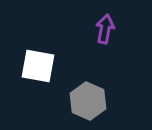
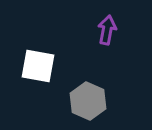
purple arrow: moved 2 px right, 1 px down
